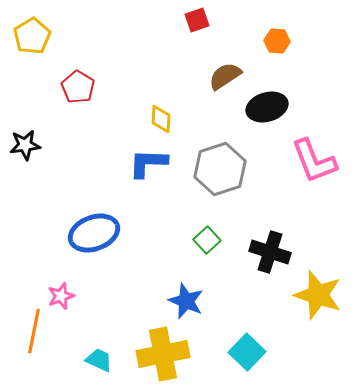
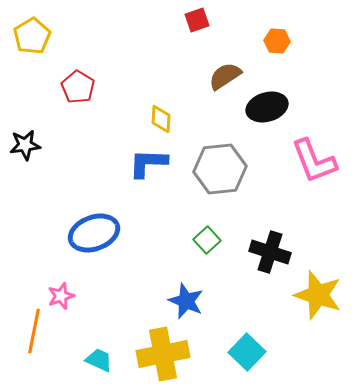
gray hexagon: rotated 12 degrees clockwise
